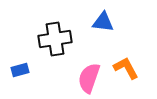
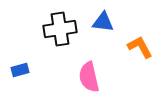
black cross: moved 5 px right, 10 px up
orange L-shape: moved 14 px right, 21 px up
pink semicircle: moved 1 px up; rotated 32 degrees counterclockwise
